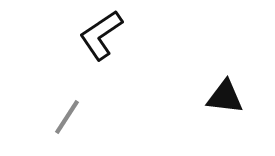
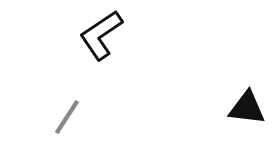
black triangle: moved 22 px right, 11 px down
